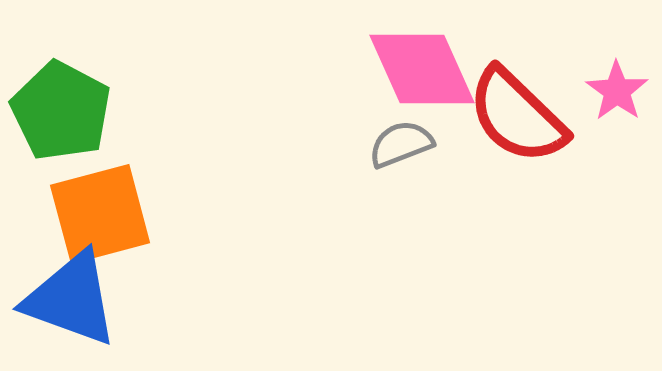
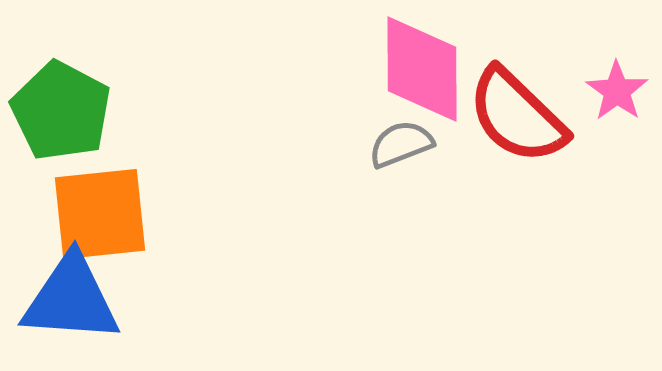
pink diamond: rotated 24 degrees clockwise
orange square: rotated 9 degrees clockwise
blue triangle: rotated 16 degrees counterclockwise
